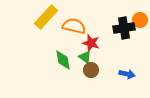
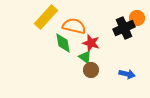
orange circle: moved 3 px left, 2 px up
black cross: rotated 15 degrees counterclockwise
green diamond: moved 17 px up
